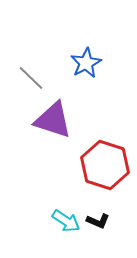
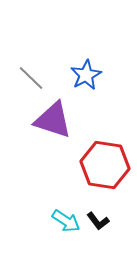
blue star: moved 12 px down
red hexagon: rotated 9 degrees counterclockwise
black L-shape: rotated 30 degrees clockwise
